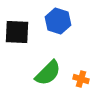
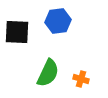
blue hexagon: rotated 25 degrees counterclockwise
green semicircle: rotated 20 degrees counterclockwise
